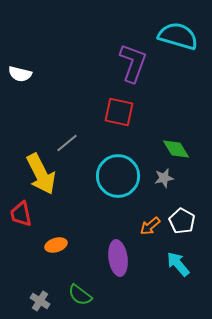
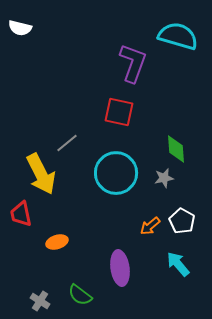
white semicircle: moved 46 px up
green diamond: rotated 28 degrees clockwise
cyan circle: moved 2 px left, 3 px up
orange ellipse: moved 1 px right, 3 px up
purple ellipse: moved 2 px right, 10 px down
